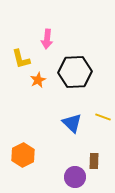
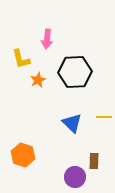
yellow line: moved 1 px right; rotated 21 degrees counterclockwise
orange hexagon: rotated 15 degrees counterclockwise
